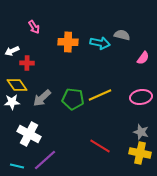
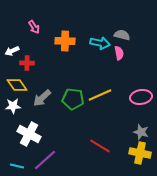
orange cross: moved 3 px left, 1 px up
pink semicircle: moved 24 px left, 5 px up; rotated 48 degrees counterclockwise
white star: moved 1 px right, 4 px down
